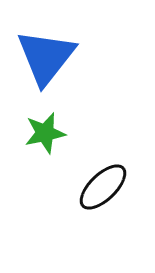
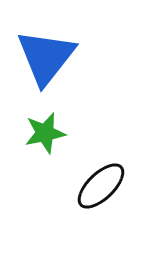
black ellipse: moved 2 px left, 1 px up
